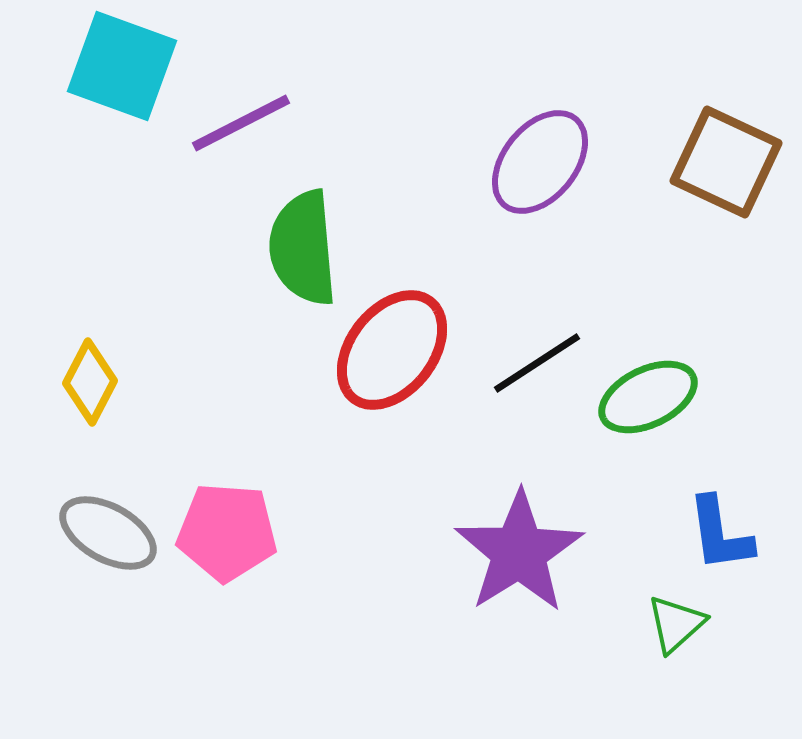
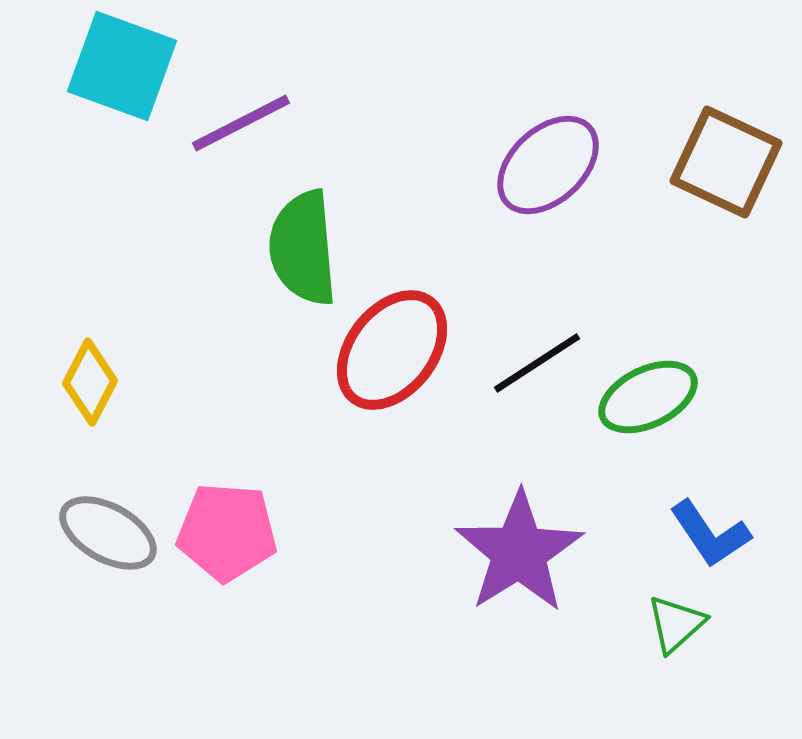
purple ellipse: moved 8 px right, 3 px down; rotated 8 degrees clockwise
blue L-shape: moved 10 px left; rotated 26 degrees counterclockwise
